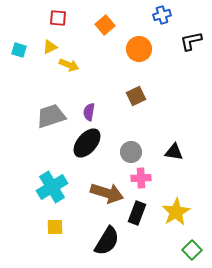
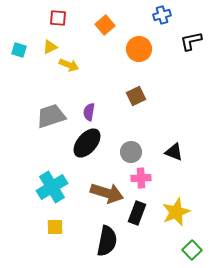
black triangle: rotated 12 degrees clockwise
yellow star: rotated 8 degrees clockwise
black semicircle: rotated 20 degrees counterclockwise
